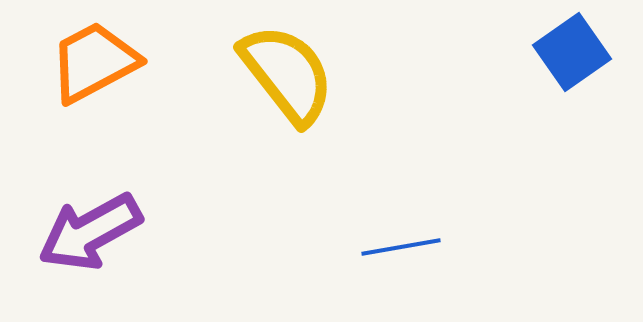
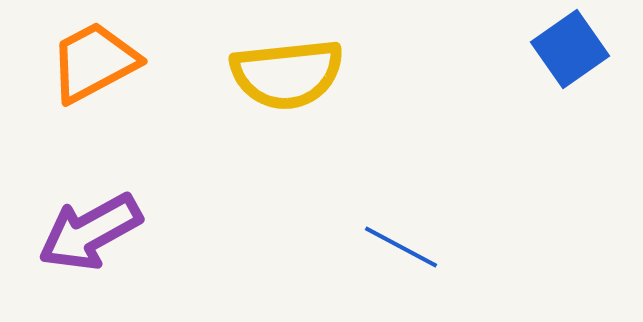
blue square: moved 2 px left, 3 px up
yellow semicircle: rotated 122 degrees clockwise
blue line: rotated 38 degrees clockwise
